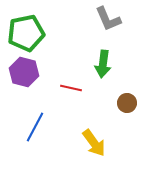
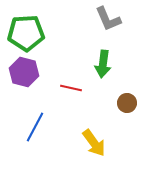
green pentagon: rotated 9 degrees clockwise
